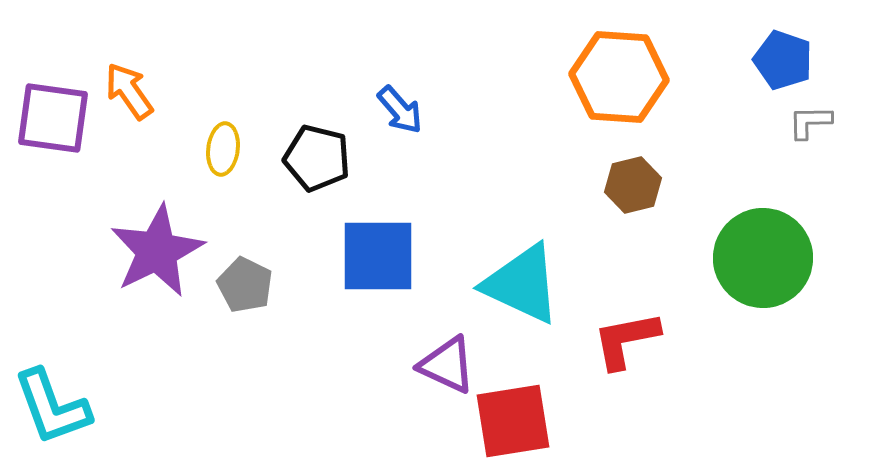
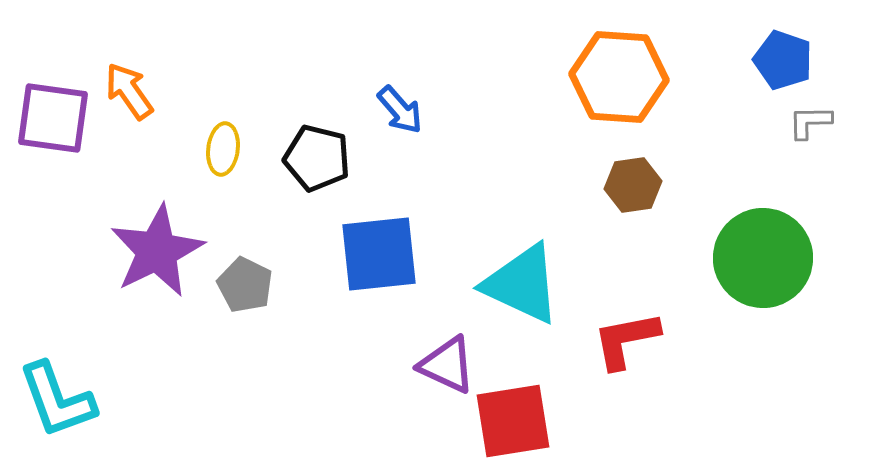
brown hexagon: rotated 6 degrees clockwise
blue square: moved 1 px right, 2 px up; rotated 6 degrees counterclockwise
cyan L-shape: moved 5 px right, 7 px up
